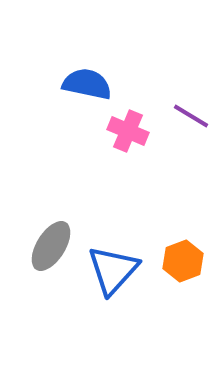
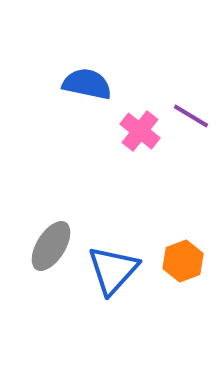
pink cross: moved 12 px right; rotated 15 degrees clockwise
